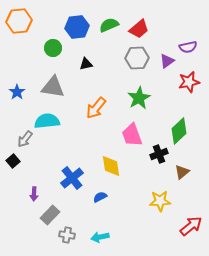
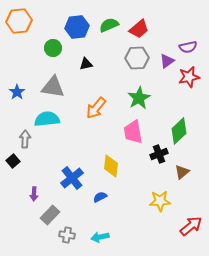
red star: moved 5 px up
cyan semicircle: moved 2 px up
pink trapezoid: moved 1 px right, 3 px up; rotated 10 degrees clockwise
gray arrow: rotated 144 degrees clockwise
yellow diamond: rotated 15 degrees clockwise
